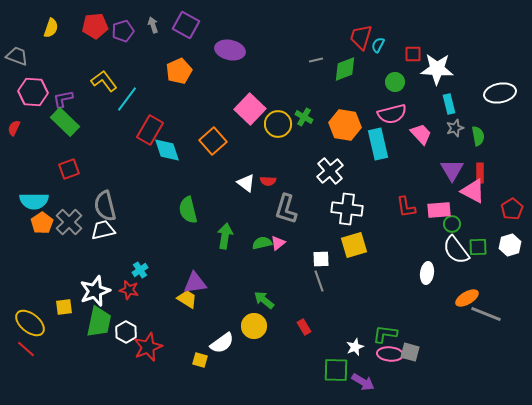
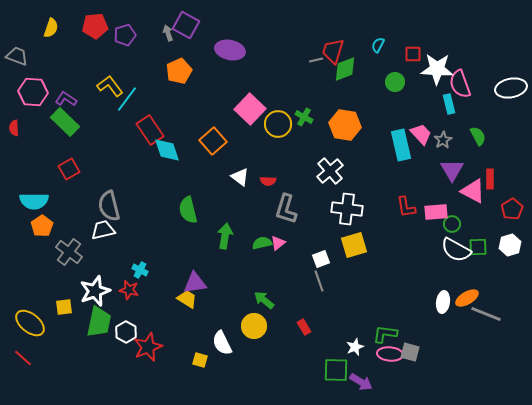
gray arrow at (153, 25): moved 15 px right, 8 px down
purple pentagon at (123, 31): moved 2 px right, 4 px down
red trapezoid at (361, 37): moved 28 px left, 14 px down
yellow L-shape at (104, 81): moved 6 px right, 5 px down
white ellipse at (500, 93): moved 11 px right, 5 px up
purple L-shape at (63, 99): moved 3 px right; rotated 45 degrees clockwise
pink semicircle at (392, 114): moved 68 px right, 30 px up; rotated 84 degrees clockwise
red semicircle at (14, 128): rotated 28 degrees counterclockwise
gray star at (455, 128): moved 12 px left, 12 px down; rotated 12 degrees counterclockwise
red rectangle at (150, 130): rotated 64 degrees counterclockwise
green semicircle at (478, 136): rotated 18 degrees counterclockwise
cyan rectangle at (378, 144): moved 23 px right, 1 px down
red square at (69, 169): rotated 10 degrees counterclockwise
red rectangle at (480, 173): moved 10 px right, 6 px down
white triangle at (246, 183): moved 6 px left, 6 px up
gray semicircle at (105, 206): moved 4 px right
pink rectangle at (439, 210): moved 3 px left, 2 px down
gray cross at (69, 222): moved 30 px down; rotated 8 degrees counterclockwise
orange pentagon at (42, 223): moved 3 px down
white semicircle at (456, 250): rotated 24 degrees counterclockwise
white square at (321, 259): rotated 18 degrees counterclockwise
cyan cross at (140, 270): rotated 28 degrees counterclockwise
white ellipse at (427, 273): moved 16 px right, 29 px down
white semicircle at (222, 343): rotated 100 degrees clockwise
red line at (26, 349): moved 3 px left, 9 px down
purple arrow at (363, 382): moved 2 px left
